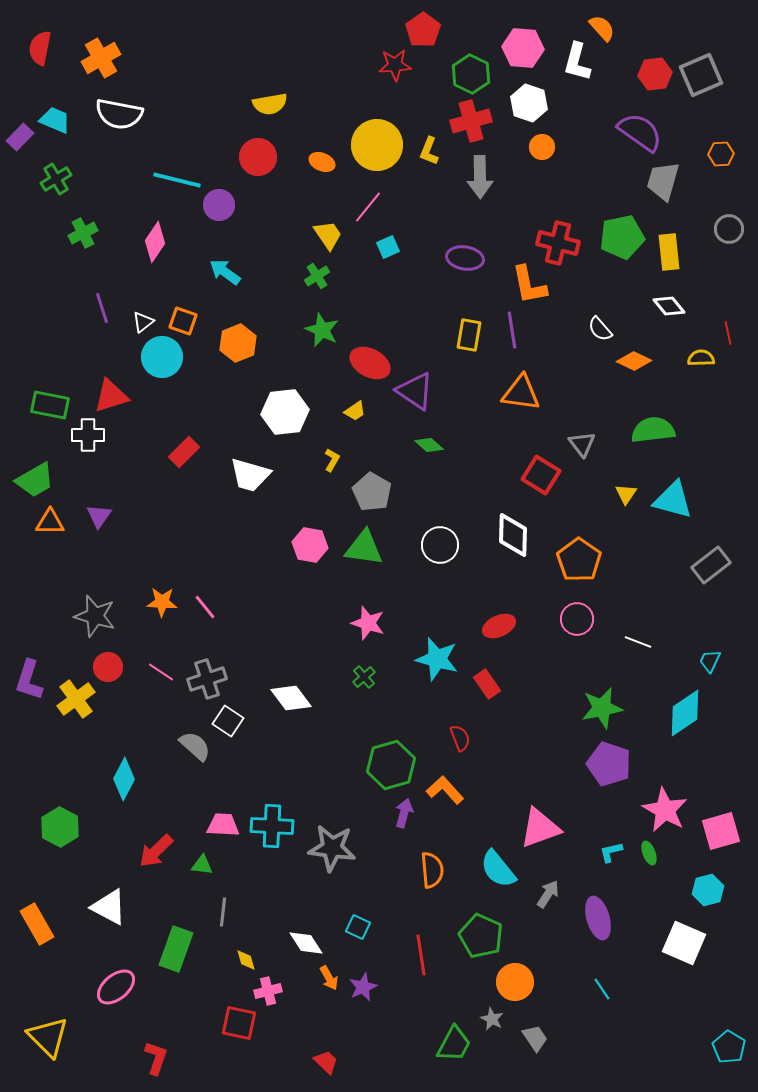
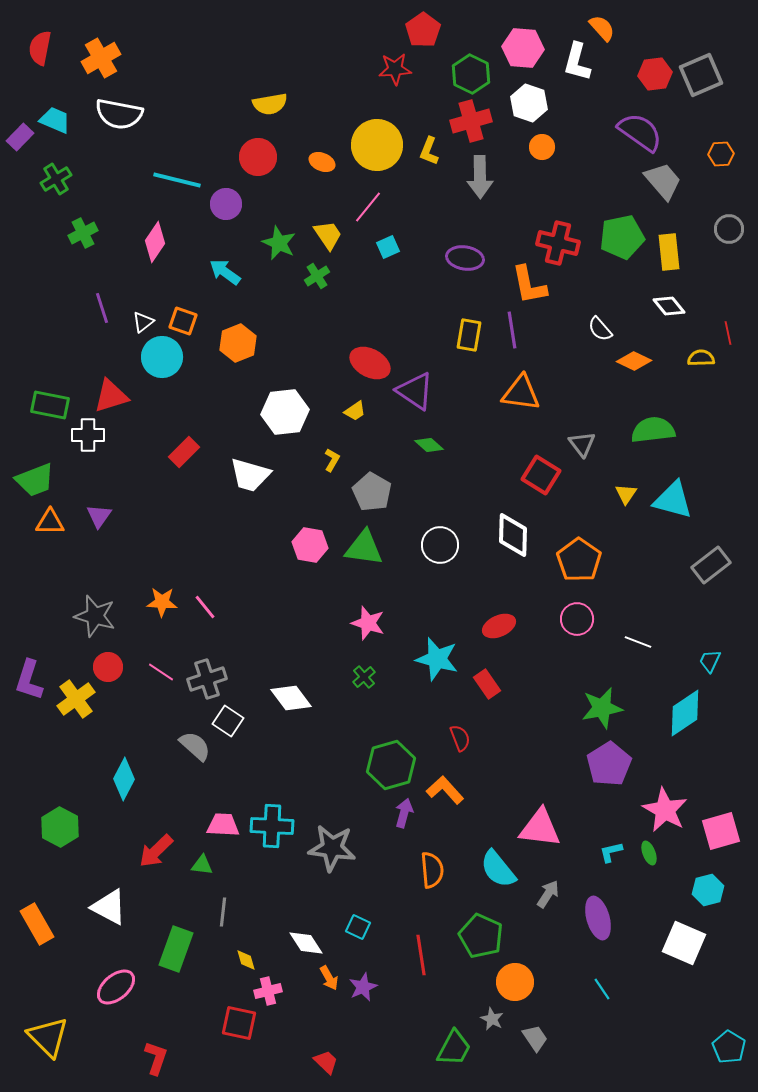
red star at (395, 65): moved 4 px down
gray trapezoid at (663, 181): rotated 123 degrees clockwise
purple circle at (219, 205): moved 7 px right, 1 px up
green star at (322, 330): moved 43 px left, 87 px up
green trapezoid at (35, 480): rotated 9 degrees clockwise
purple pentagon at (609, 764): rotated 21 degrees clockwise
pink triangle at (540, 828): rotated 27 degrees clockwise
green trapezoid at (454, 1044): moved 4 px down
